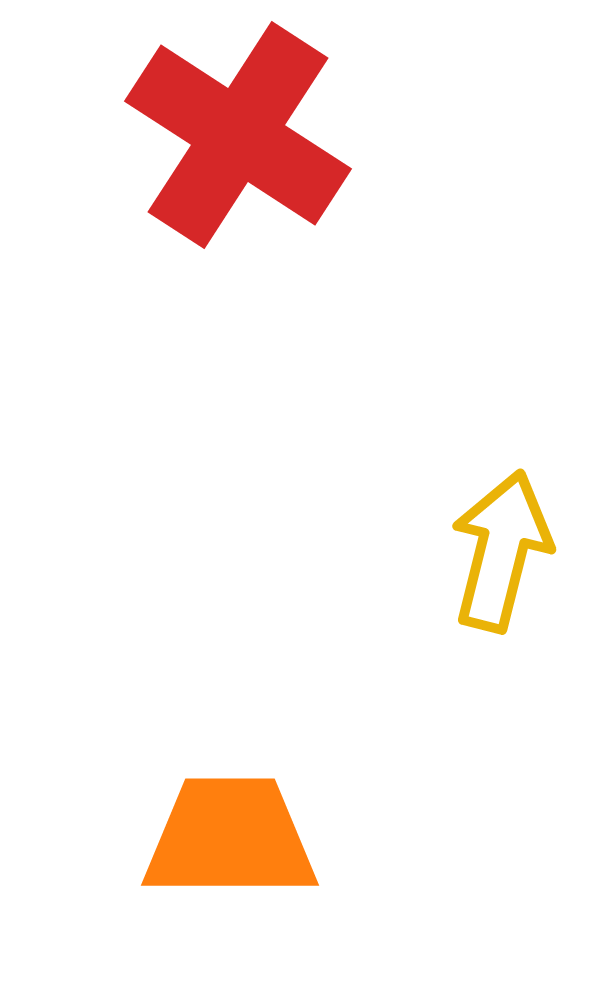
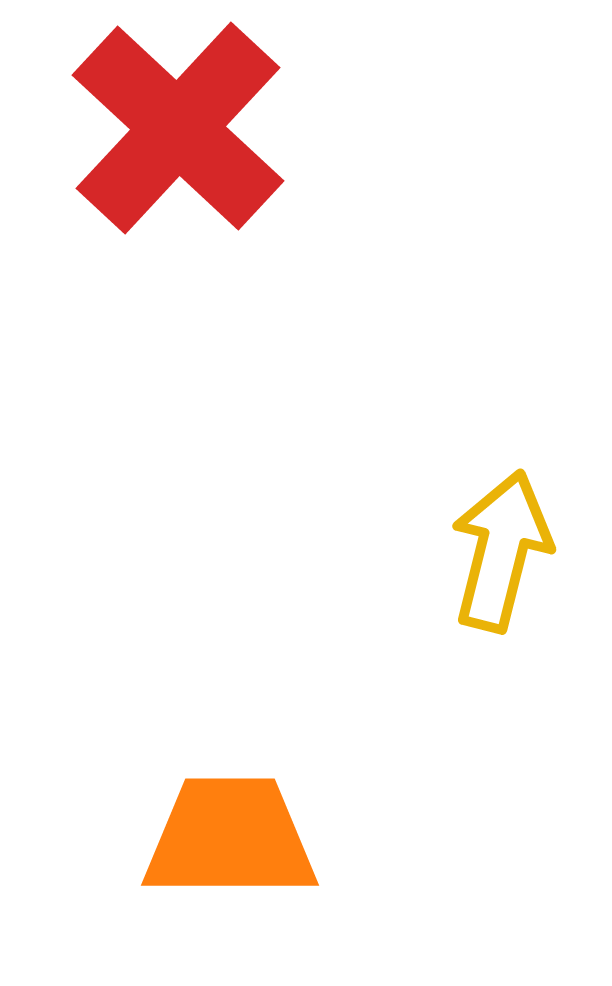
red cross: moved 60 px left, 7 px up; rotated 10 degrees clockwise
